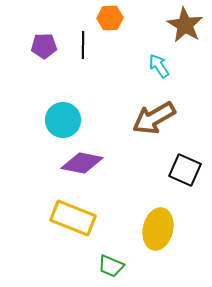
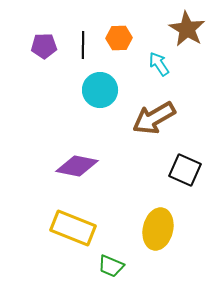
orange hexagon: moved 9 px right, 20 px down
brown star: moved 2 px right, 4 px down
cyan arrow: moved 2 px up
cyan circle: moved 37 px right, 30 px up
purple diamond: moved 5 px left, 3 px down
yellow rectangle: moved 10 px down
